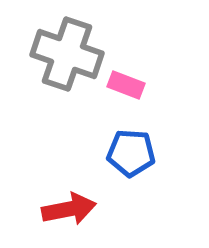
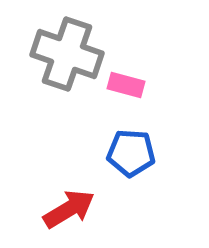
pink rectangle: rotated 6 degrees counterclockwise
red arrow: rotated 20 degrees counterclockwise
